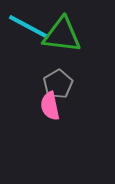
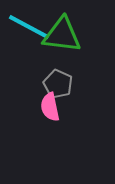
gray pentagon: rotated 16 degrees counterclockwise
pink semicircle: moved 1 px down
